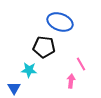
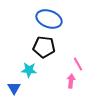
blue ellipse: moved 11 px left, 3 px up
pink line: moved 3 px left
